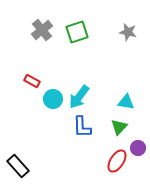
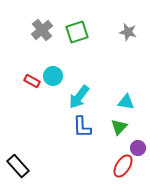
cyan circle: moved 23 px up
red ellipse: moved 6 px right, 5 px down
